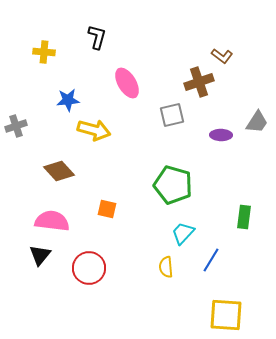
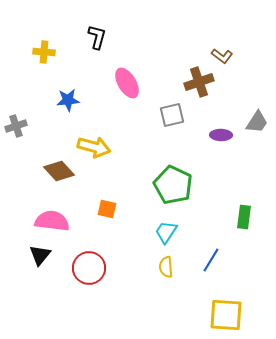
yellow arrow: moved 17 px down
green pentagon: rotated 9 degrees clockwise
cyan trapezoid: moved 17 px left, 1 px up; rotated 10 degrees counterclockwise
